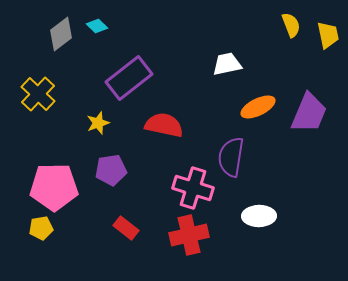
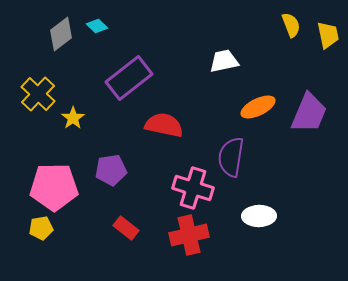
white trapezoid: moved 3 px left, 3 px up
yellow star: moved 25 px left, 5 px up; rotated 15 degrees counterclockwise
